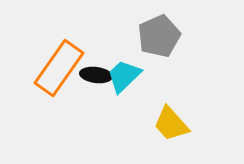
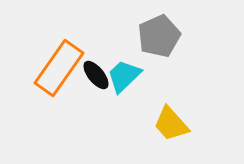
black ellipse: rotated 44 degrees clockwise
